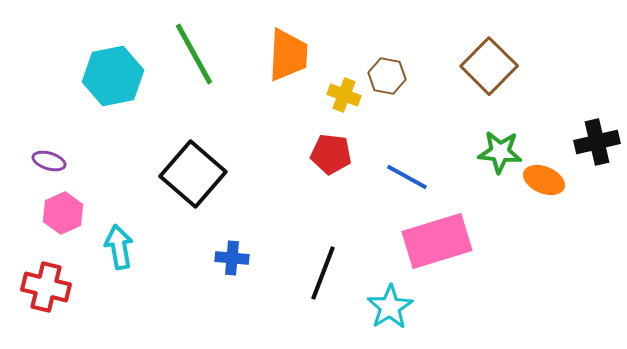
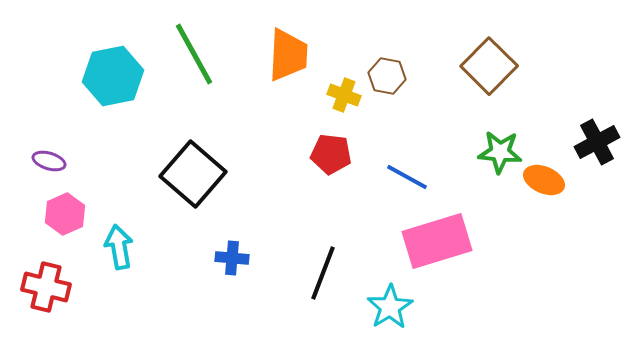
black cross: rotated 15 degrees counterclockwise
pink hexagon: moved 2 px right, 1 px down
